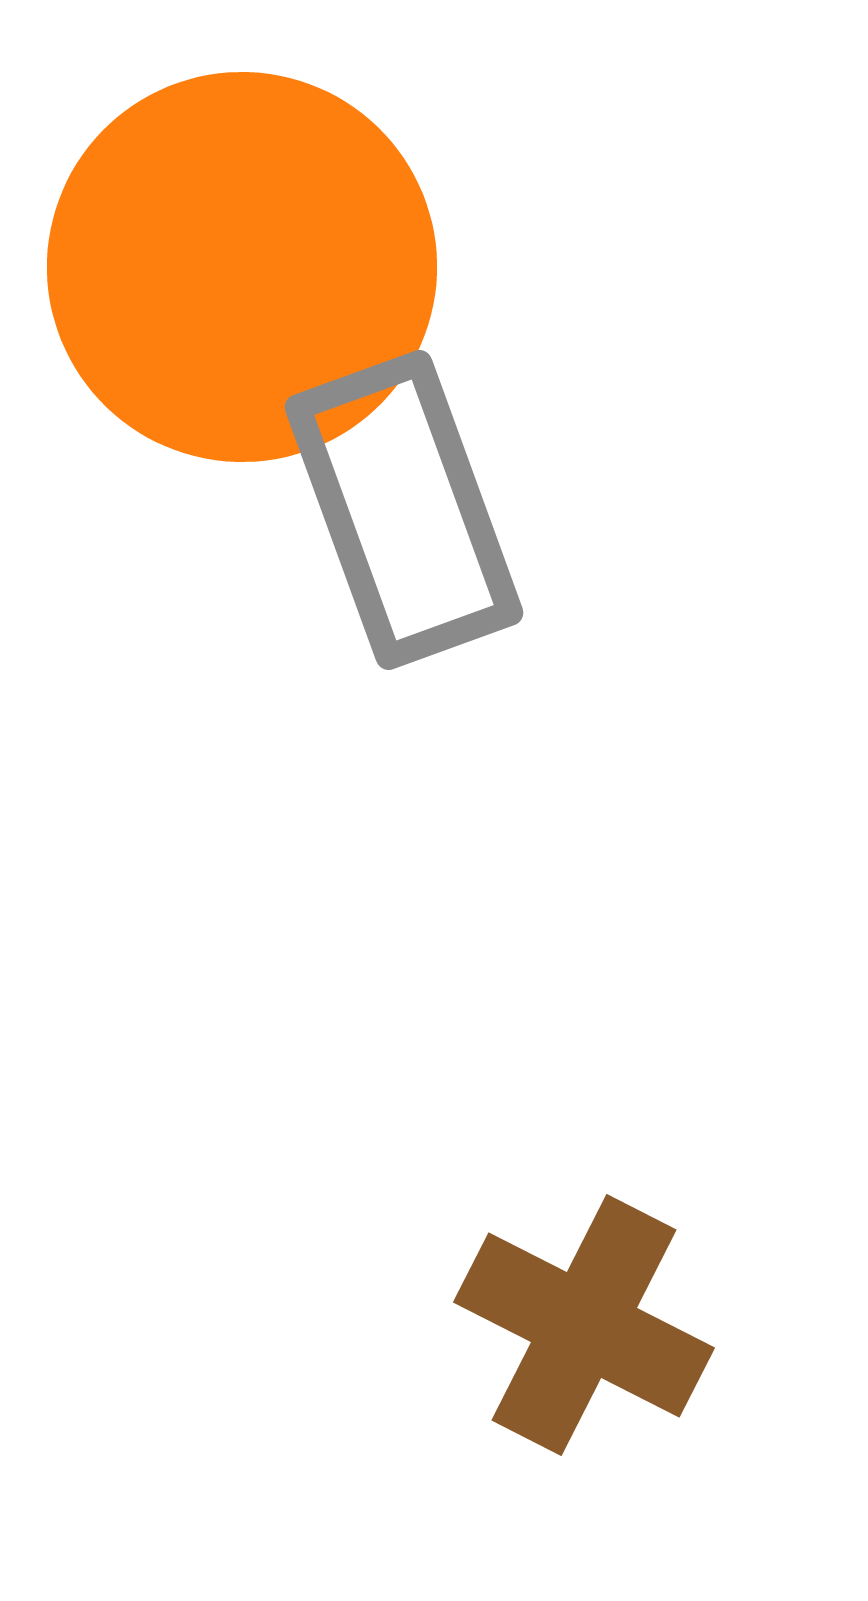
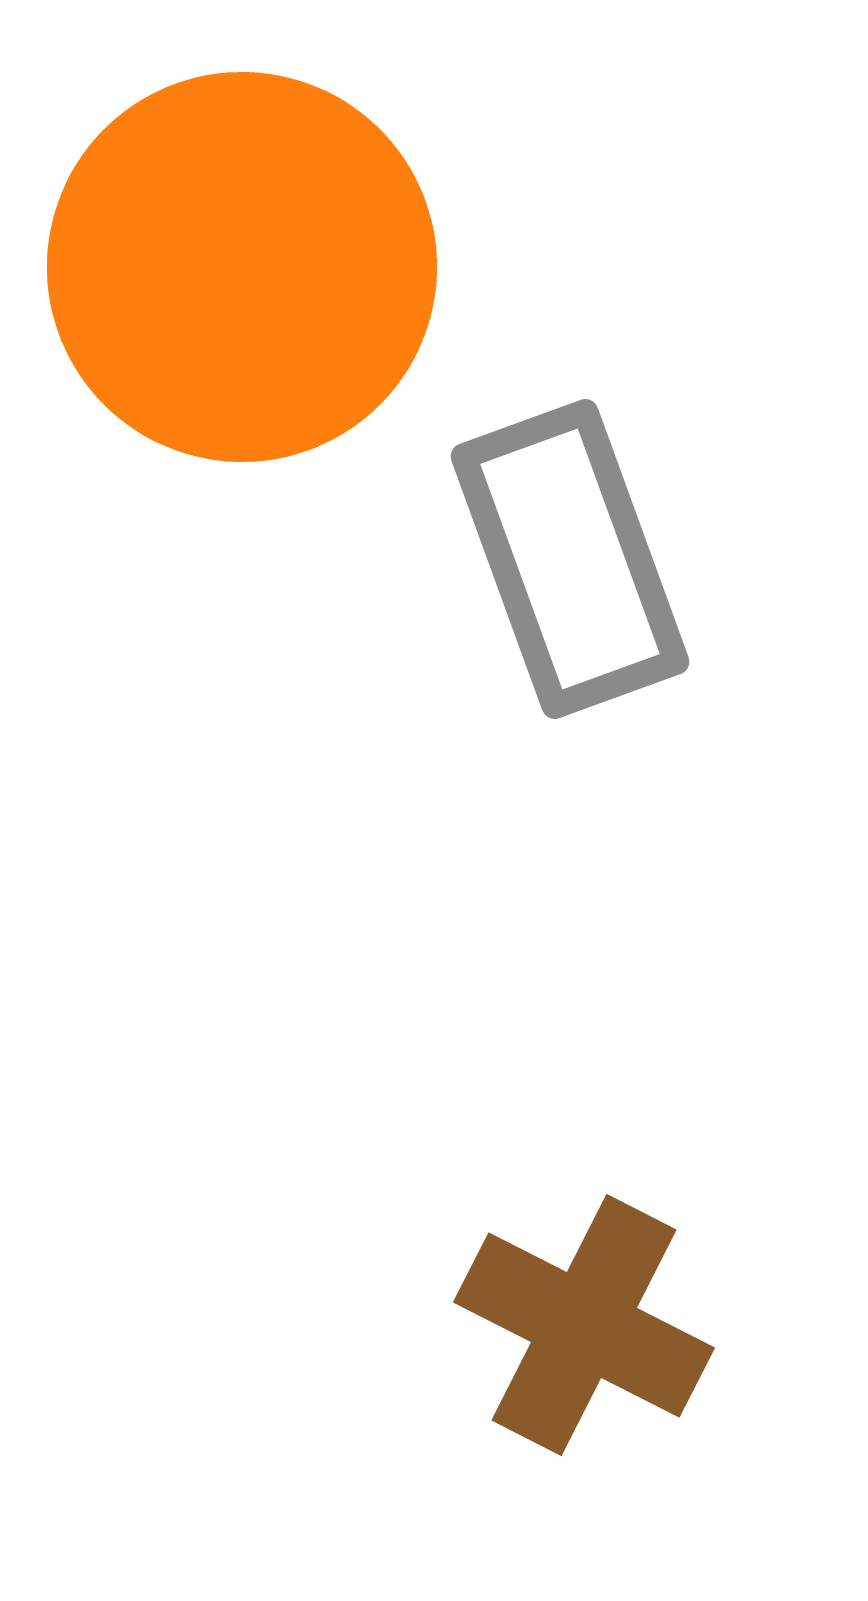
gray rectangle: moved 166 px right, 49 px down
